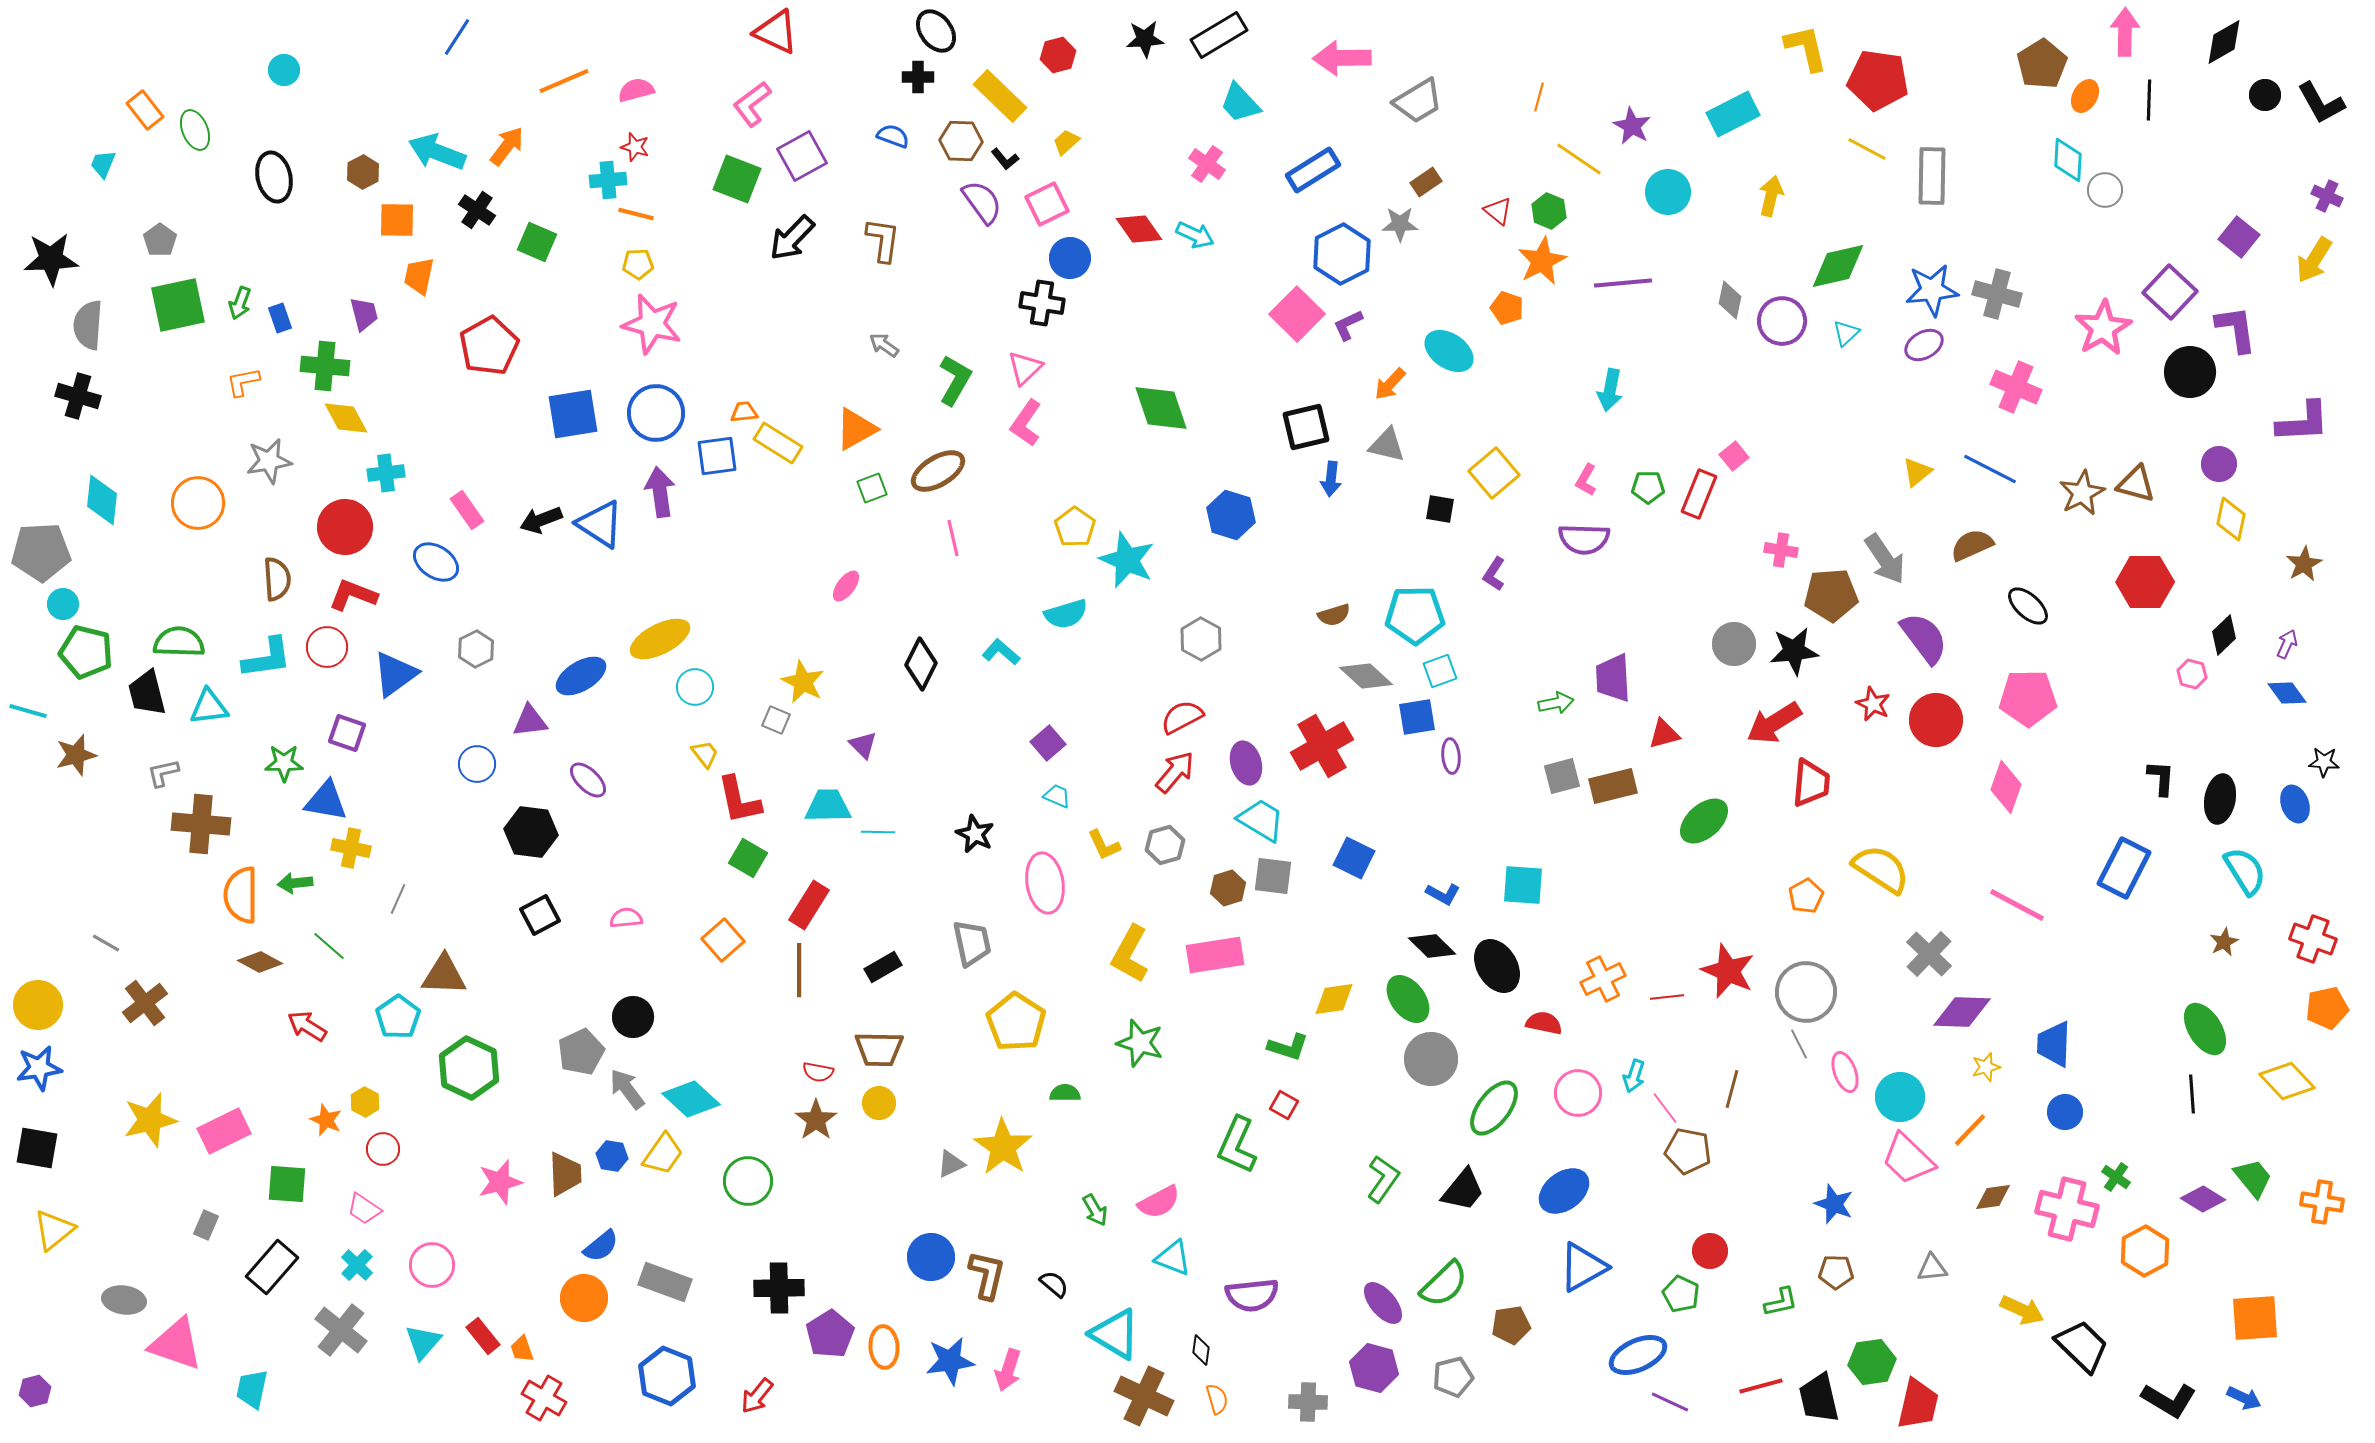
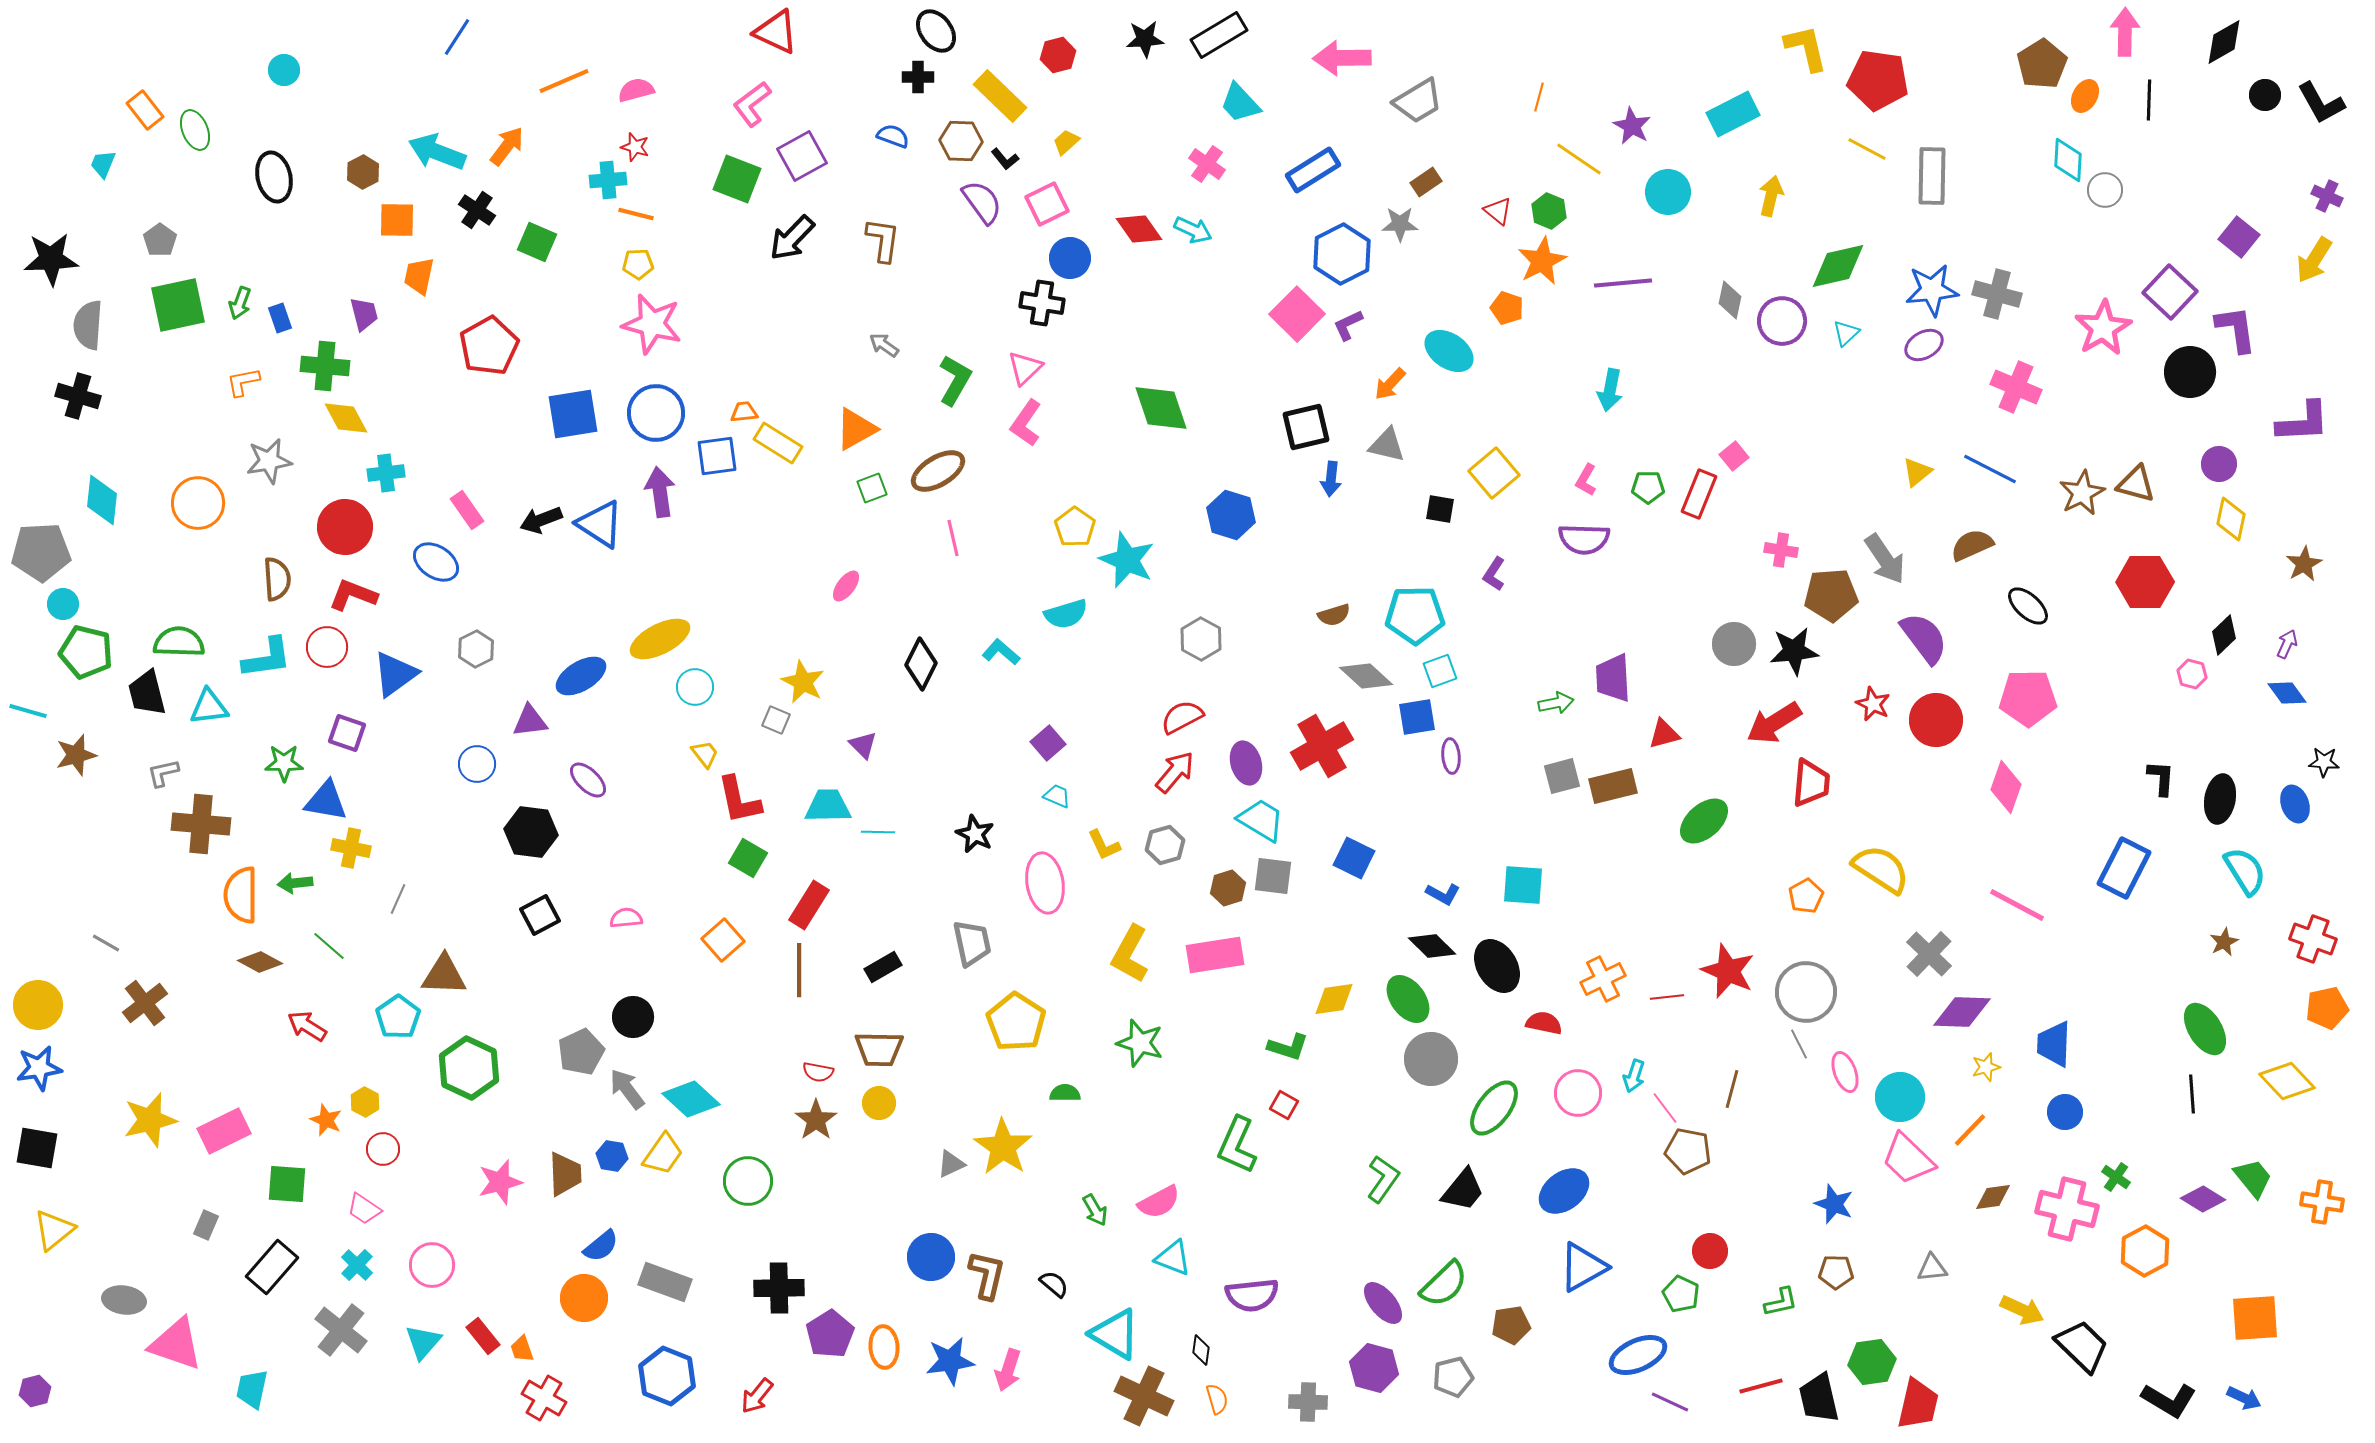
cyan arrow at (1195, 235): moved 2 px left, 5 px up
